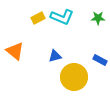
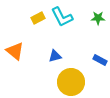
cyan L-shape: rotated 40 degrees clockwise
yellow circle: moved 3 px left, 5 px down
